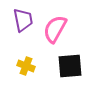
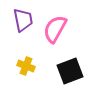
black square: moved 5 px down; rotated 16 degrees counterclockwise
